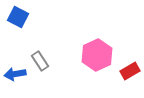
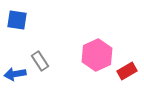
blue square: moved 1 px left, 3 px down; rotated 20 degrees counterclockwise
red rectangle: moved 3 px left
